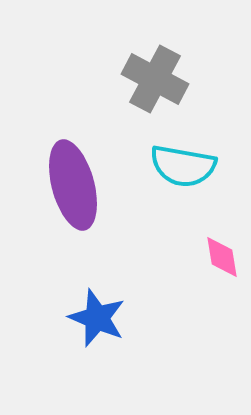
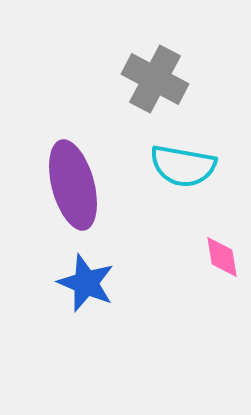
blue star: moved 11 px left, 35 px up
